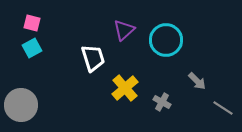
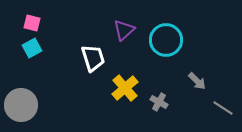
gray cross: moved 3 px left
